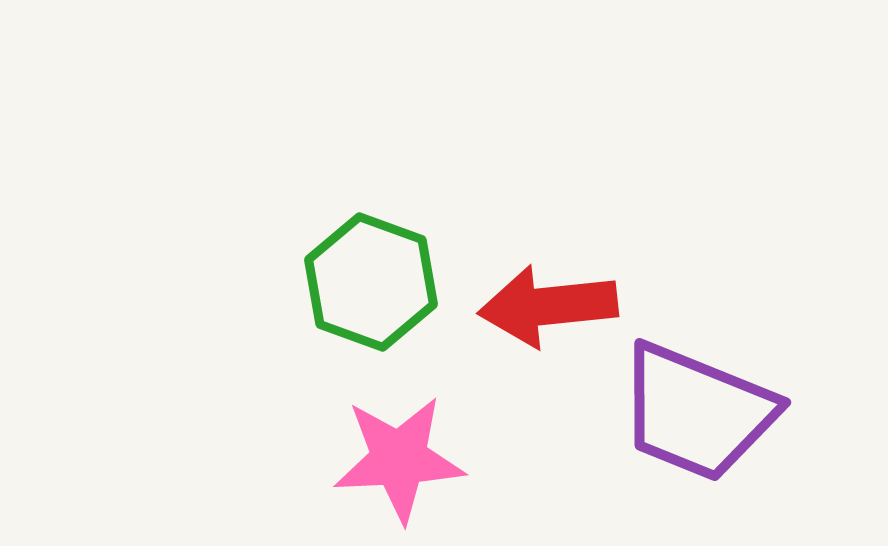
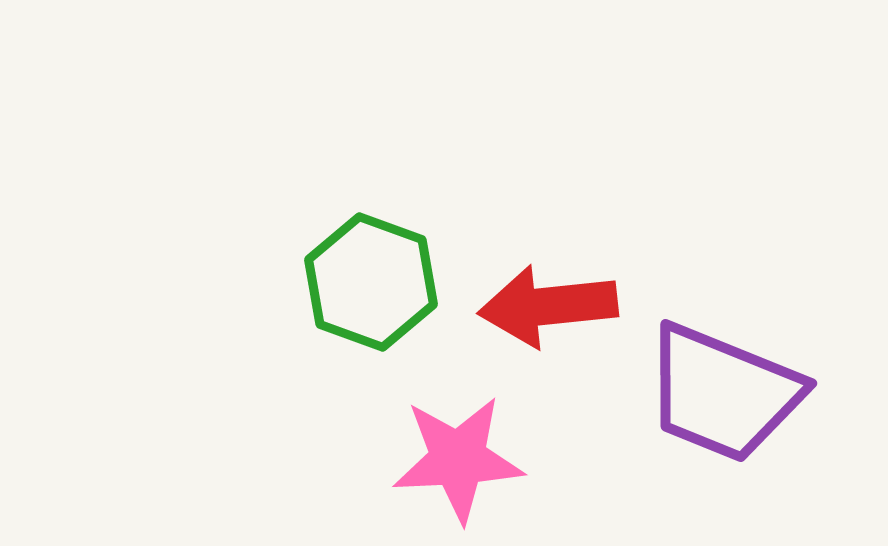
purple trapezoid: moved 26 px right, 19 px up
pink star: moved 59 px right
